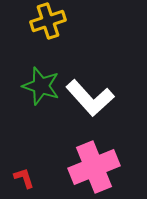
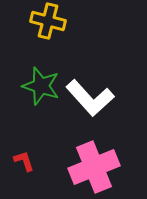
yellow cross: rotated 32 degrees clockwise
red L-shape: moved 17 px up
